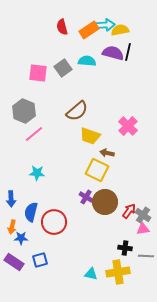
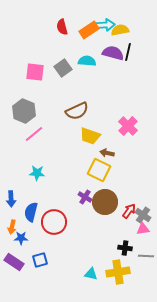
pink square: moved 3 px left, 1 px up
brown semicircle: rotated 15 degrees clockwise
yellow square: moved 2 px right
purple cross: moved 1 px left
